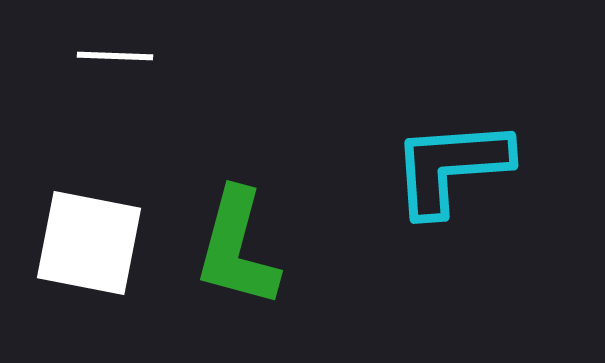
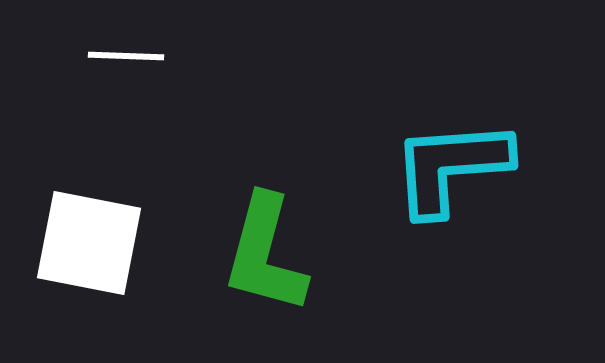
white line: moved 11 px right
green L-shape: moved 28 px right, 6 px down
